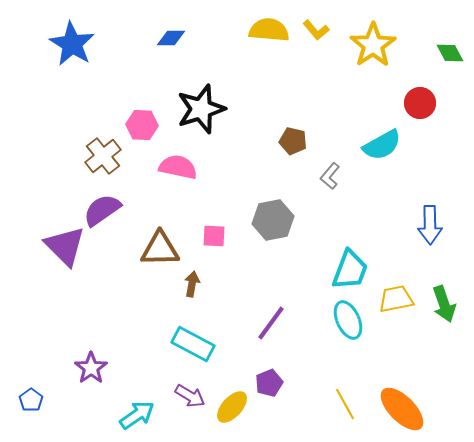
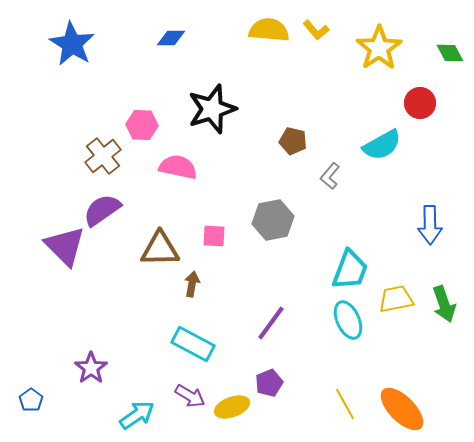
yellow star: moved 6 px right, 3 px down
black star: moved 11 px right
yellow ellipse: rotated 28 degrees clockwise
